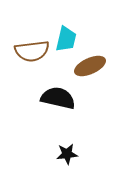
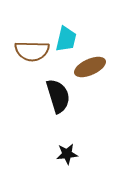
brown semicircle: rotated 8 degrees clockwise
brown ellipse: moved 1 px down
black semicircle: moved 2 px up; rotated 60 degrees clockwise
